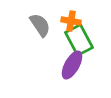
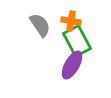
green rectangle: moved 2 px left, 1 px down
